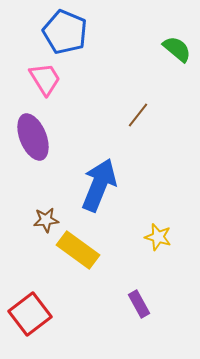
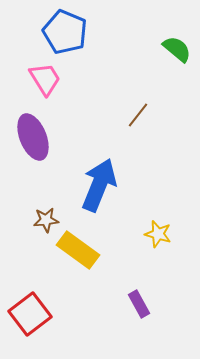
yellow star: moved 3 px up
